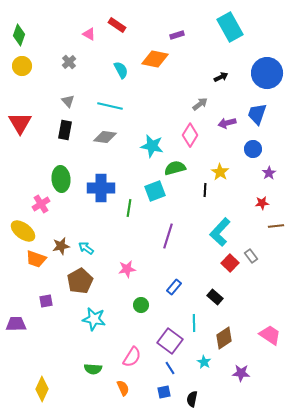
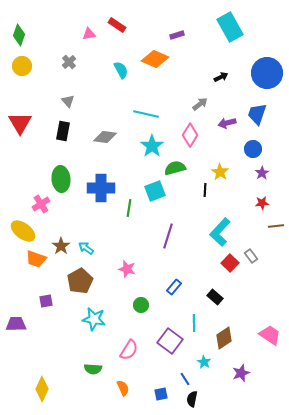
pink triangle at (89, 34): rotated 40 degrees counterclockwise
orange diamond at (155, 59): rotated 12 degrees clockwise
cyan line at (110, 106): moved 36 px right, 8 px down
black rectangle at (65, 130): moved 2 px left, 1 px down
cyan star at (152, 146): rotated 25 degrees clockwise
purple star at (269, 173): moved 7 px left
brown star at (61, 246): rotated 24 degrees counterclockwise
pink star at (127, 269): rotated 24 degrees clockwise
pink semicircle at (132, 357): moved 3 px left, 7 px up
blue line at (170, 368): moved 15 px right, 11 px down
purple star at (241, 373): rotated 24 degrees counterclockwise
blue square at (164, 392): moved 3 px left, 2 px down
